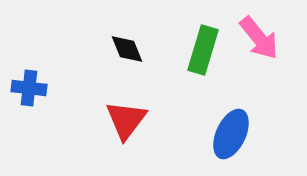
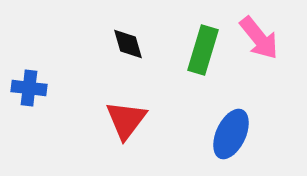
black diamond: moved 1 px right, 5 px up; rotated 6 degrees clockwise
